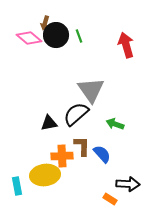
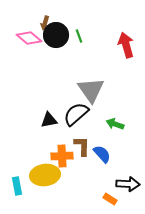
black triangle: moved 3 px up
